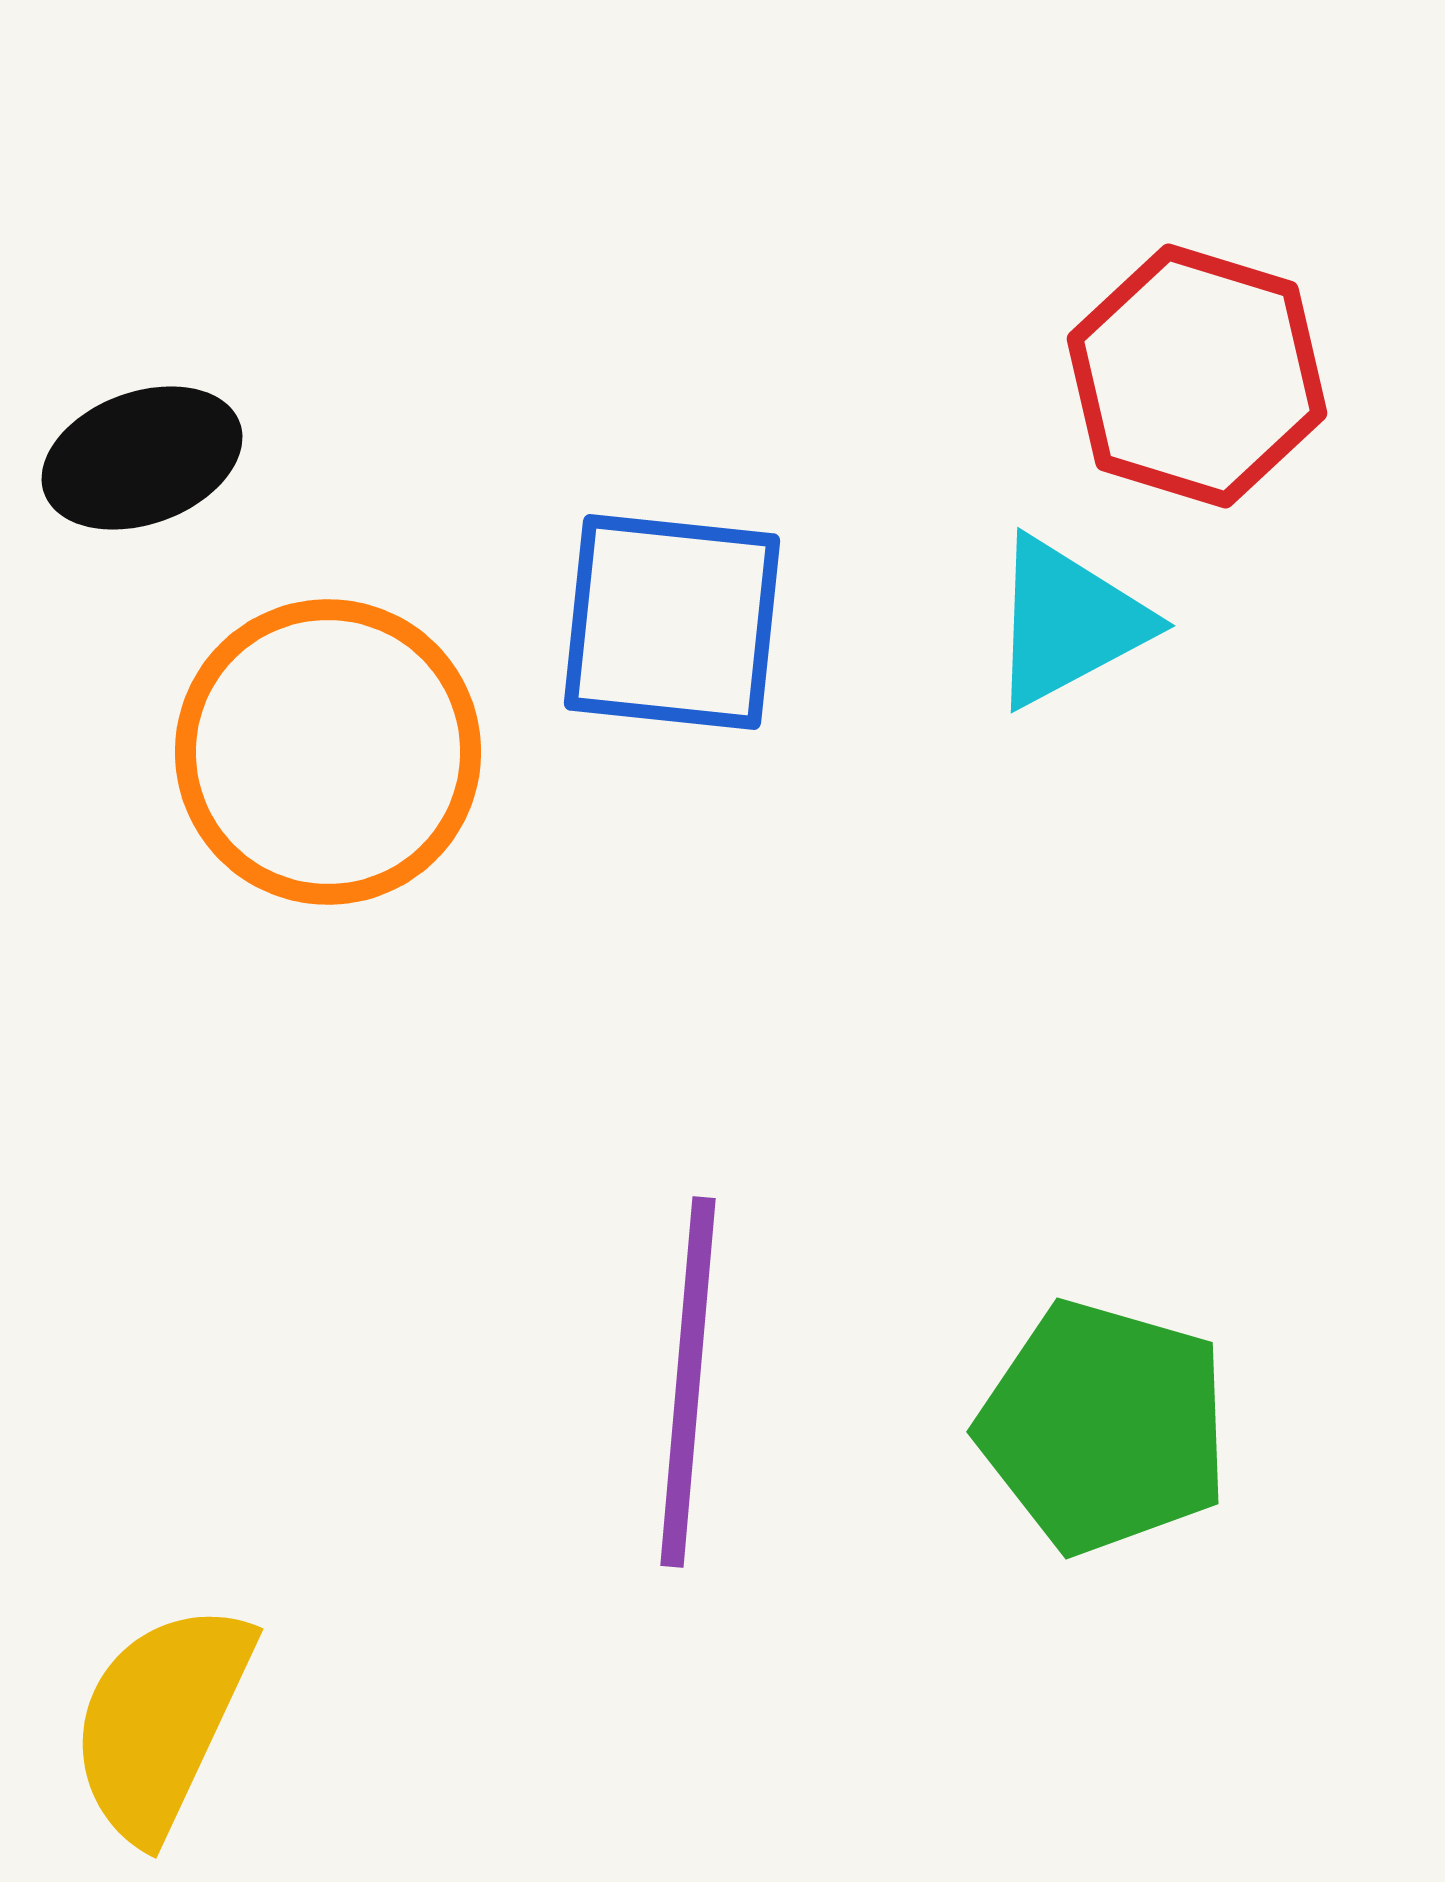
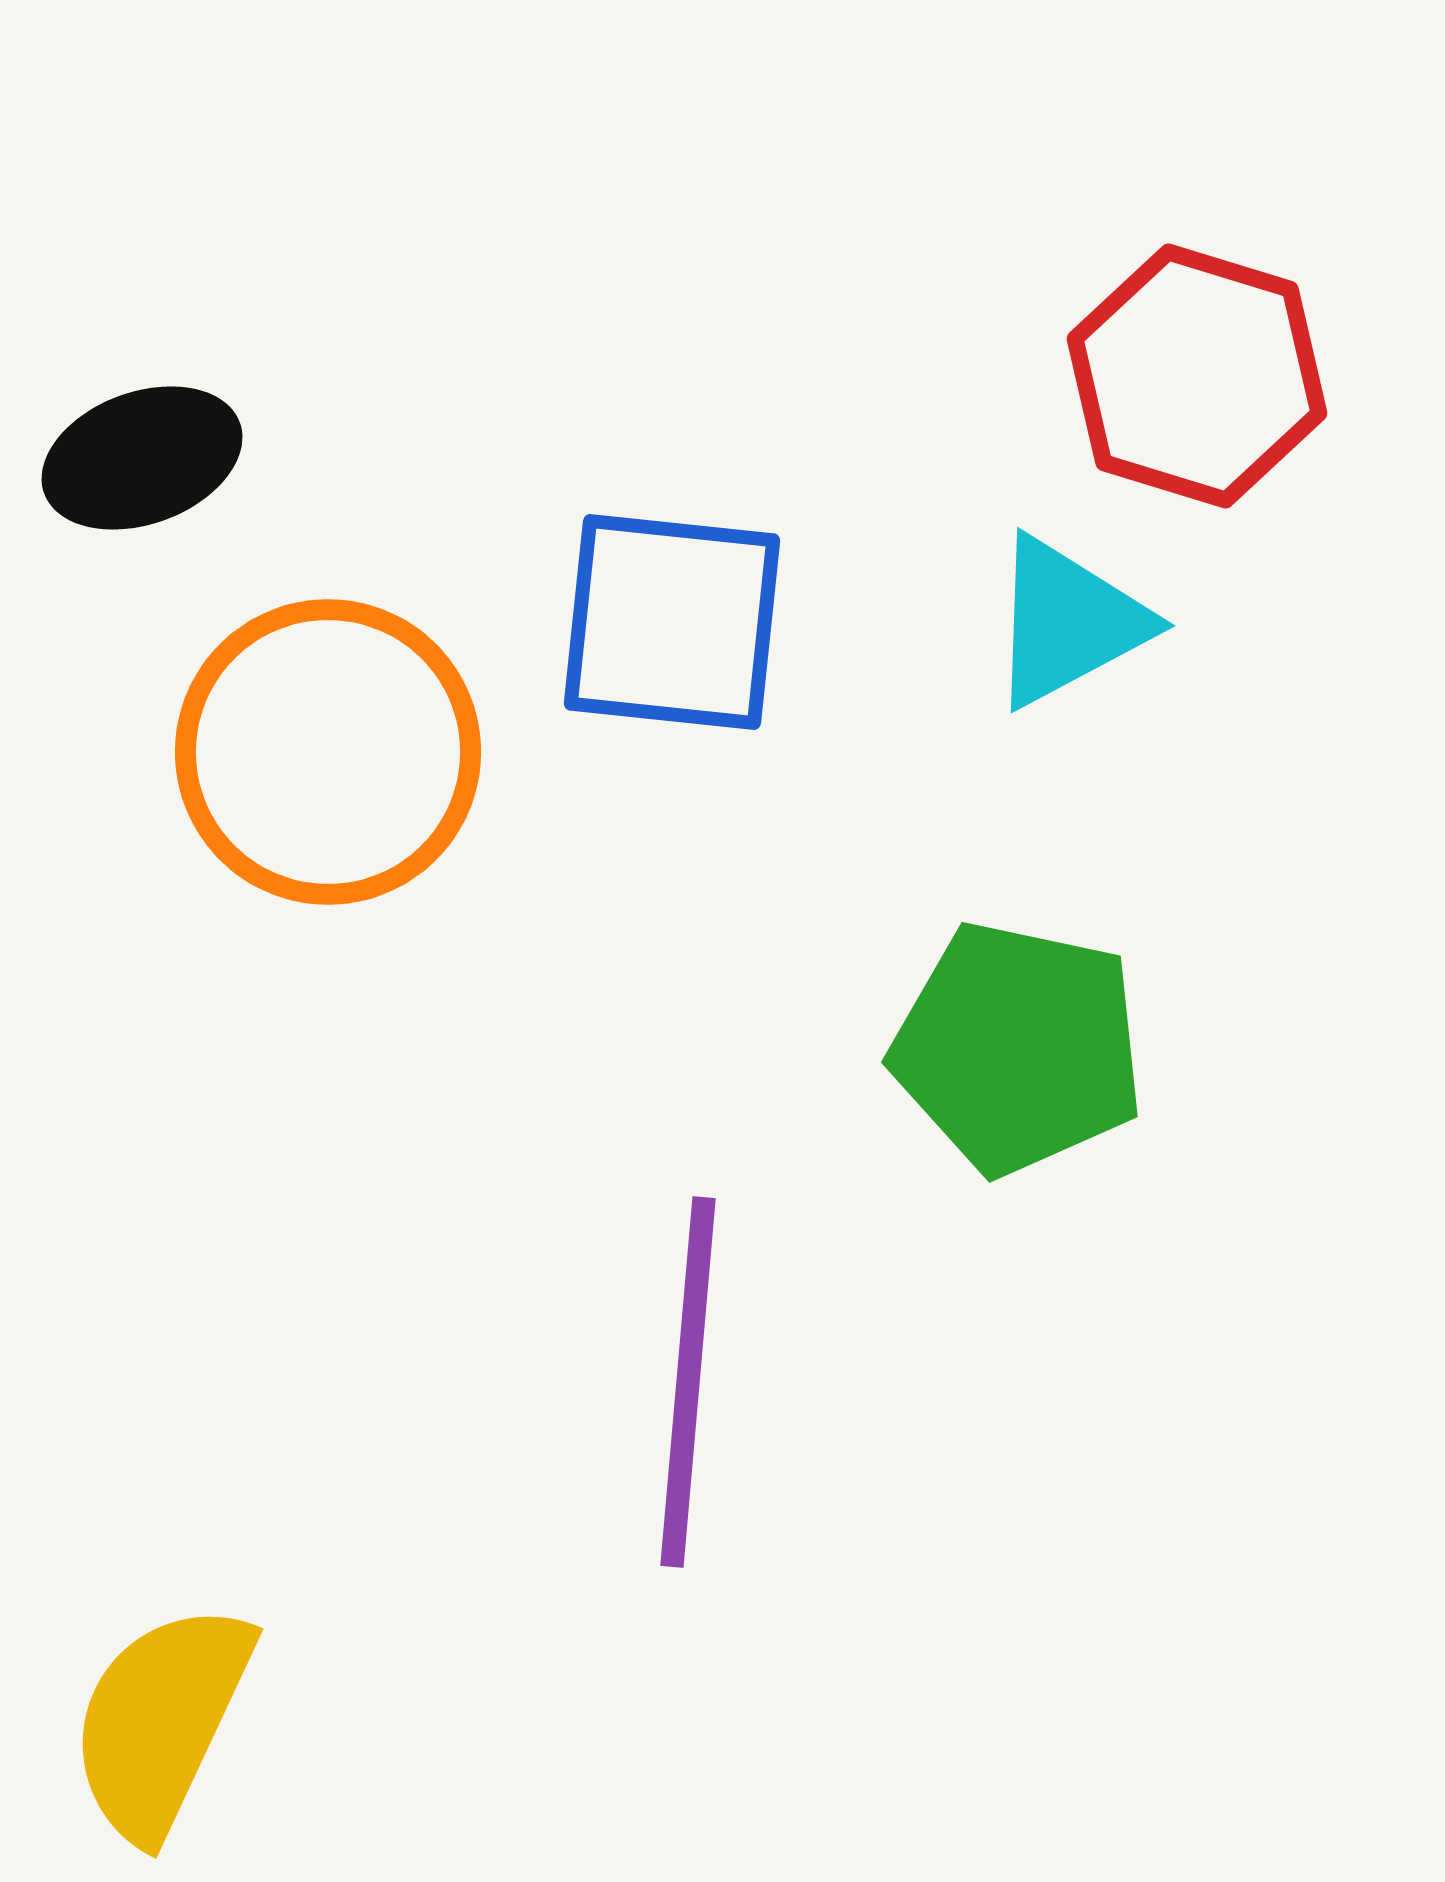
green pentagon: moved 86 px left, 379 px up; rotated 4 degrees counterclockwise
